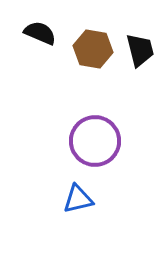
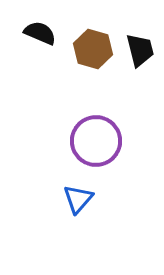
brown hexagon: rotated 6 degrees clockwise
purple circle: moved 1 px right
blue triangle: rotated 36 degrees counterclockwise
